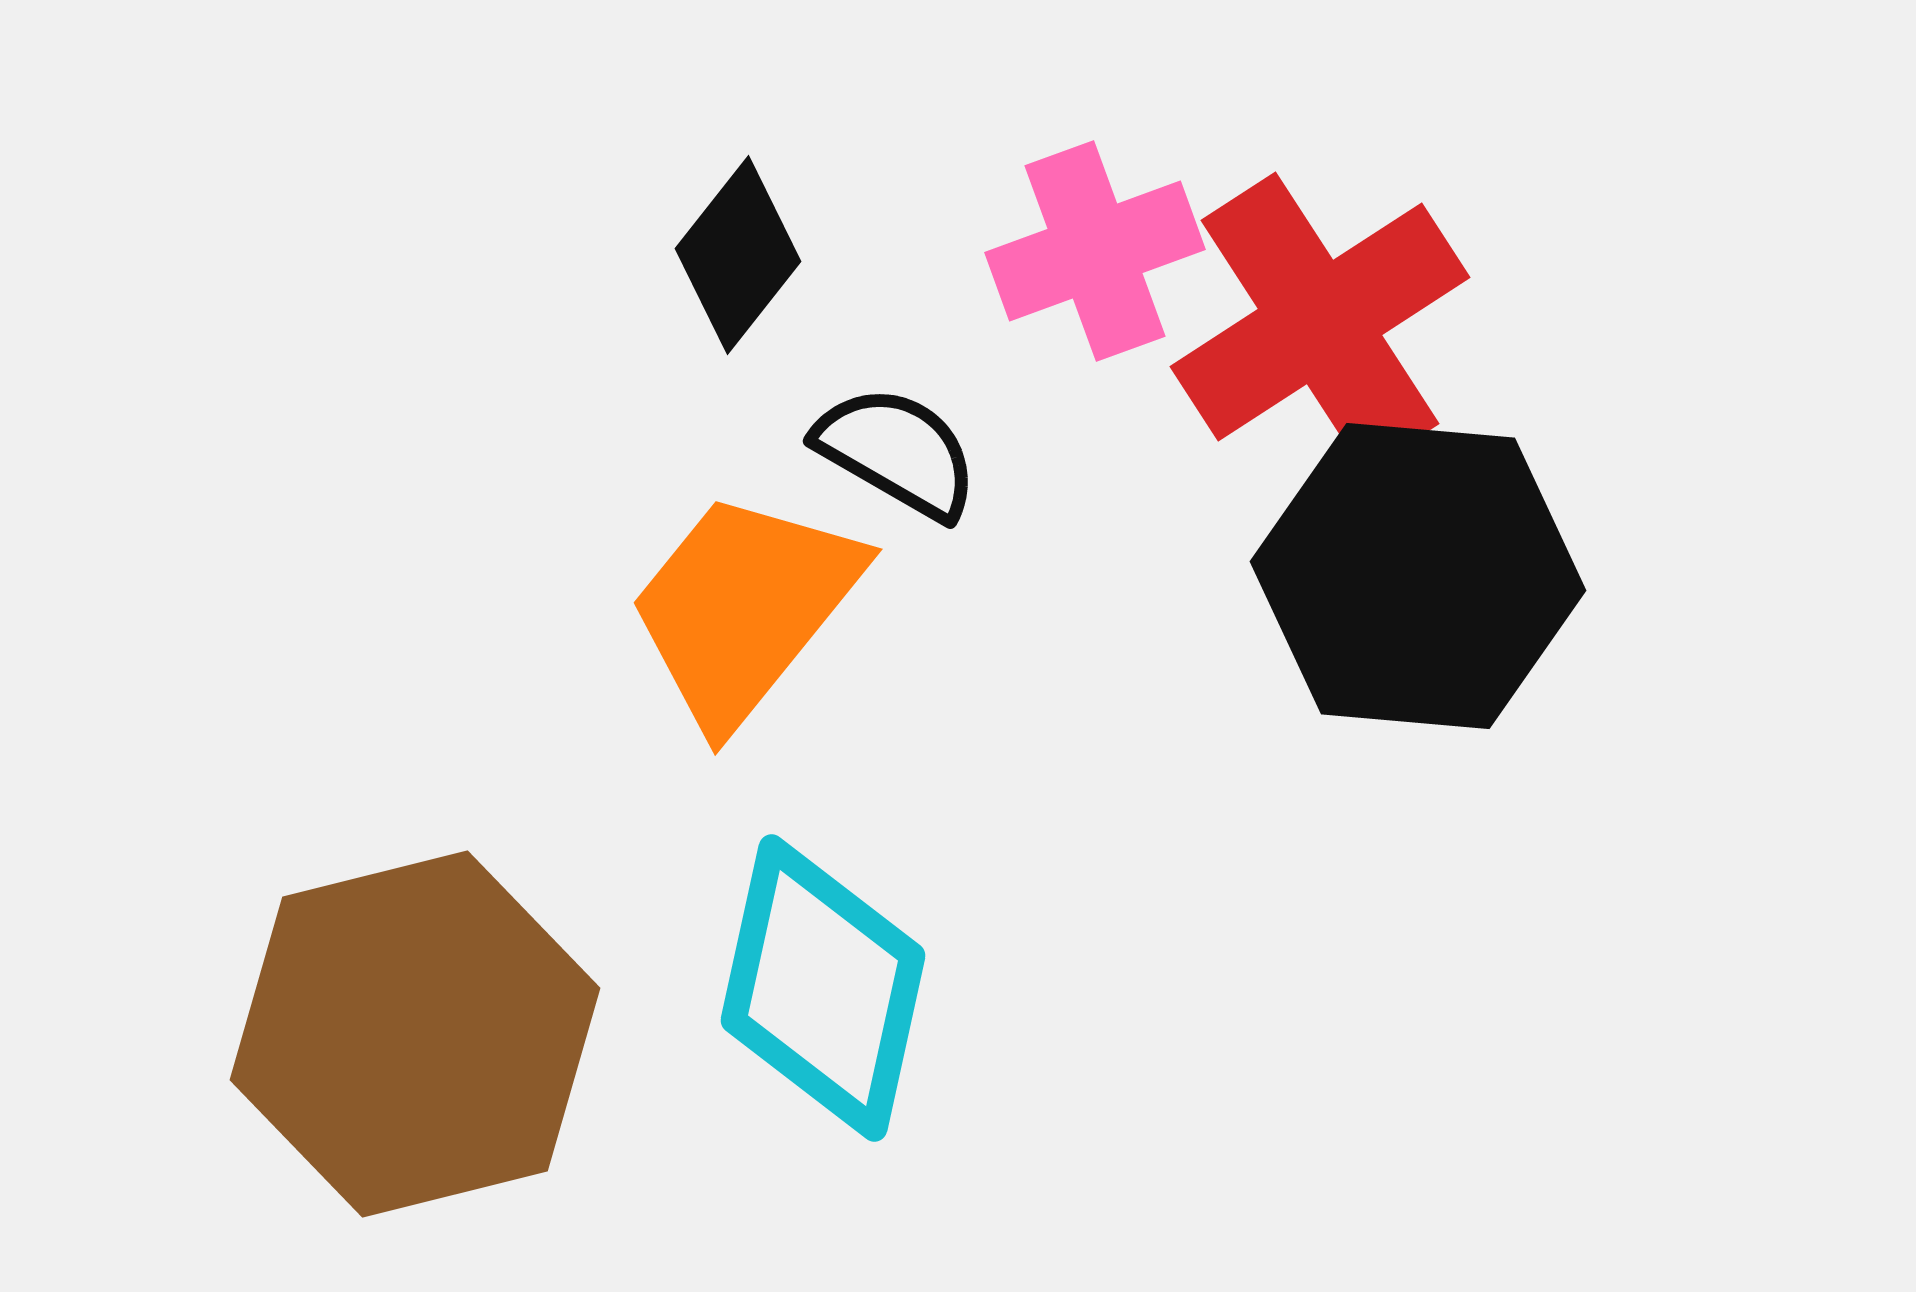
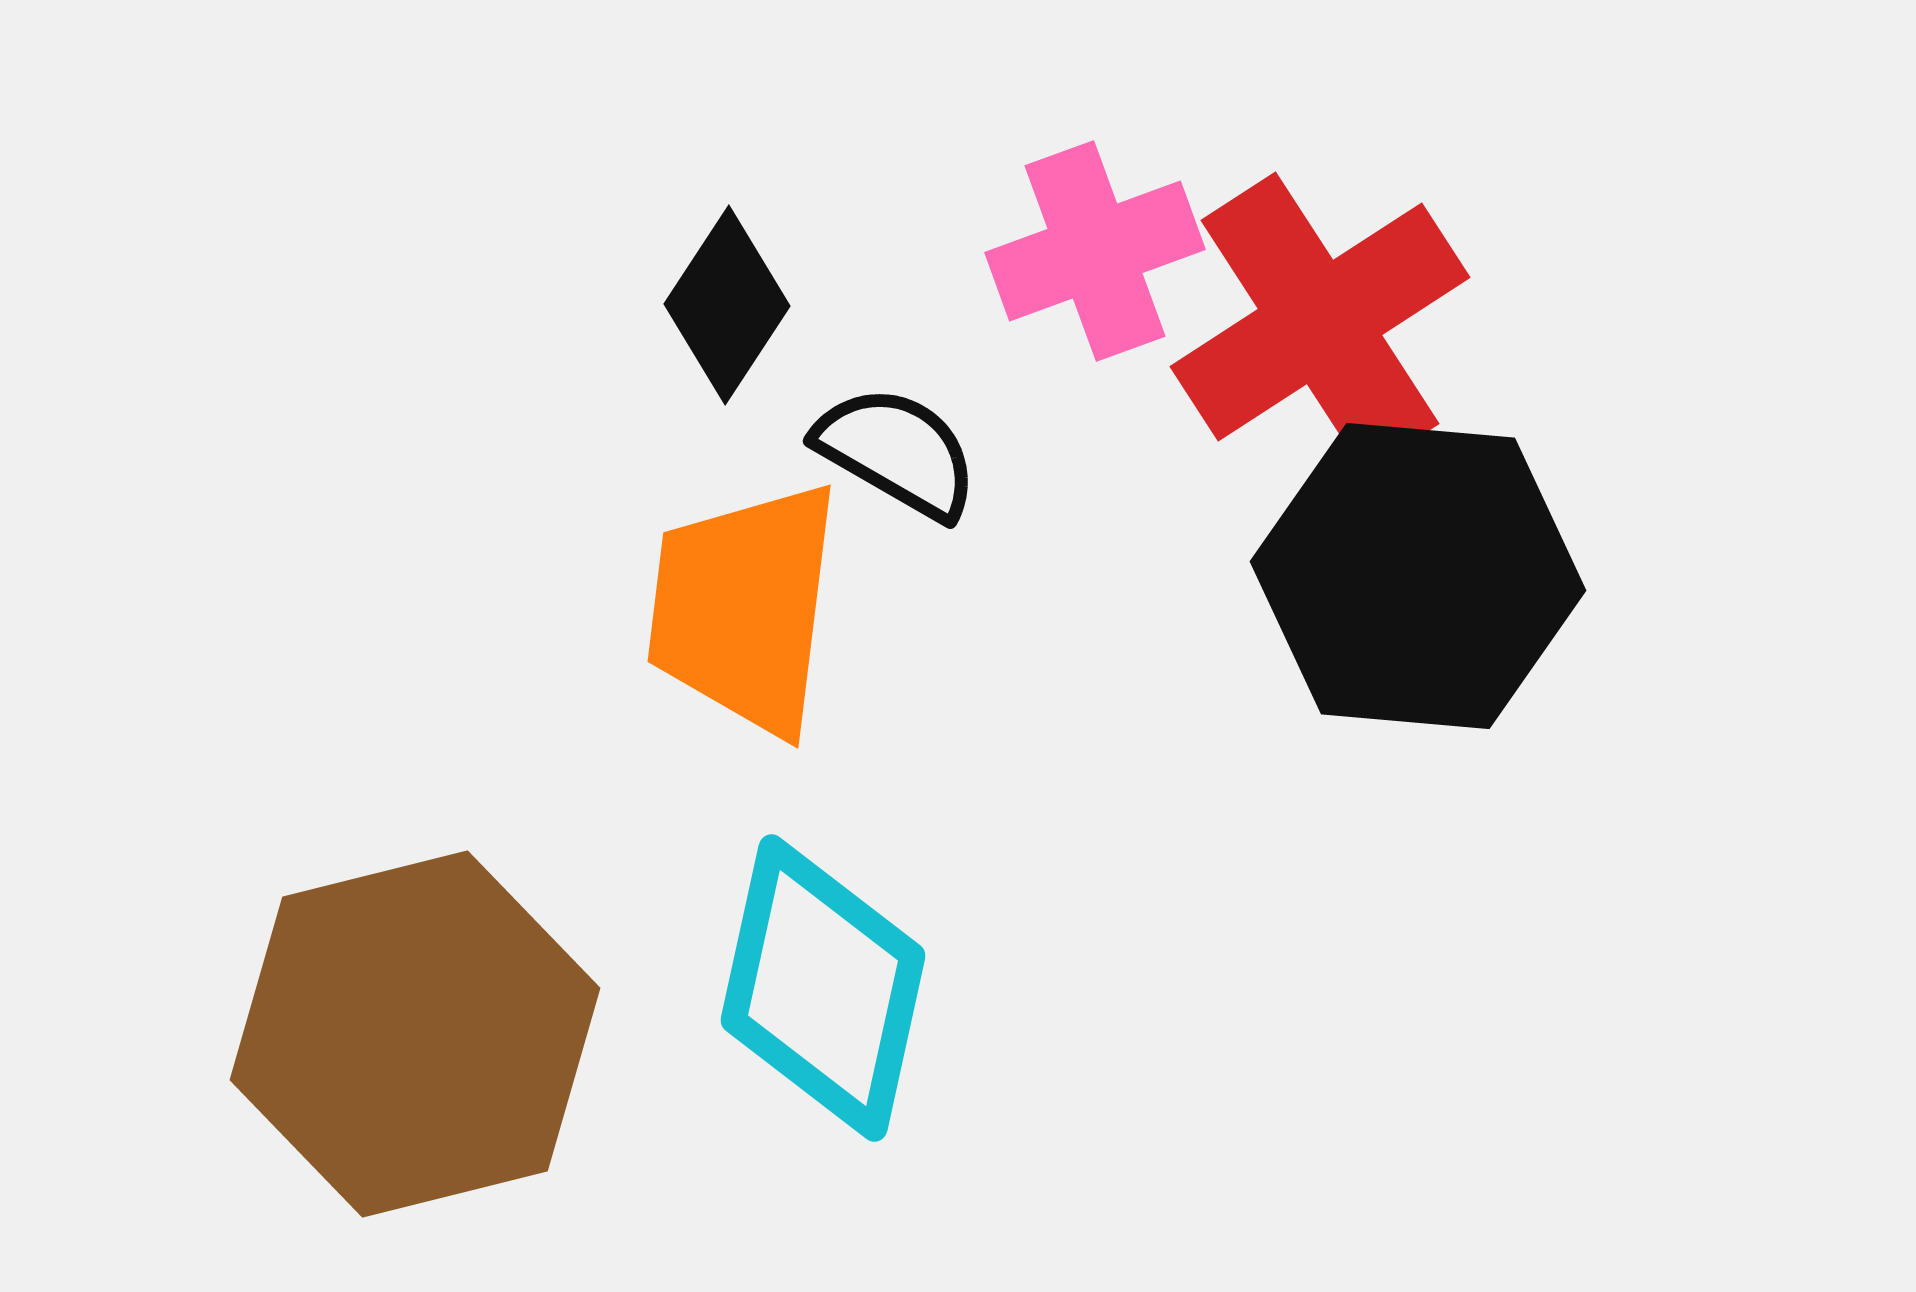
black diamond: moved 11 px left, 50 px down; rotated 5 degrees counterclockwise
orange trapezoid: rotated 32 degrees counterclockwise
